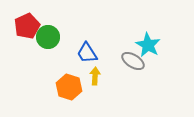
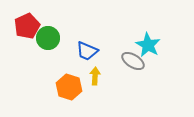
green circle: moved 1 px down
blue trapezoid: moved 2 px up; rotated 35 degrees counterclockwise
